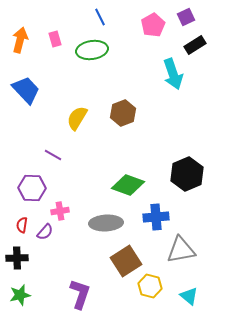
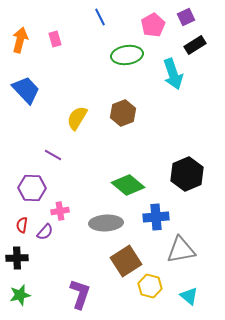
green ellipse: moved 35 px right, 5 px down
green diamond: rotated 20 degrees clockwise
